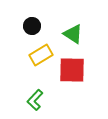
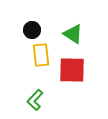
black circle: moved 4 px down
yellow rectangle: rotated 65 degrees counterclockwise
